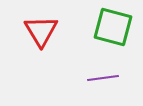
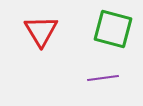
green square: moved 2 px down
